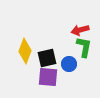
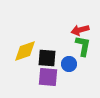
green L-shape: moved 1 px left, 1 px up
yellow diamond: rotated 50 degrees clockwise
black square: rotated 18 degrees clockwise
